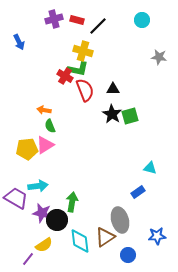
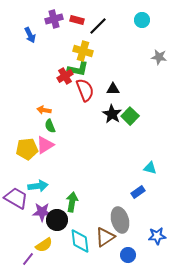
blue arrow: moved 11 px right, 7 px up
red cross: rotated 28 degrees clockwise
green square: rotated 30 degrees counterclockwise
purple star: moved 1 px up; rotated 12 degrees counterclockwise
